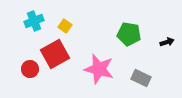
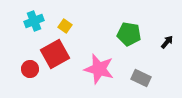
black arrow: rotated 32 degrees counterclockwise
